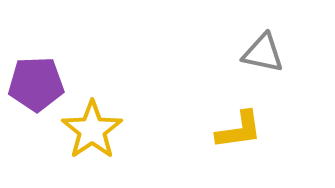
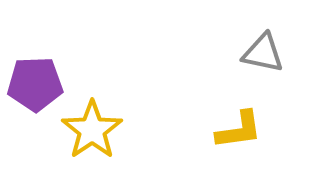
purple pentagon: moved 1 px left
